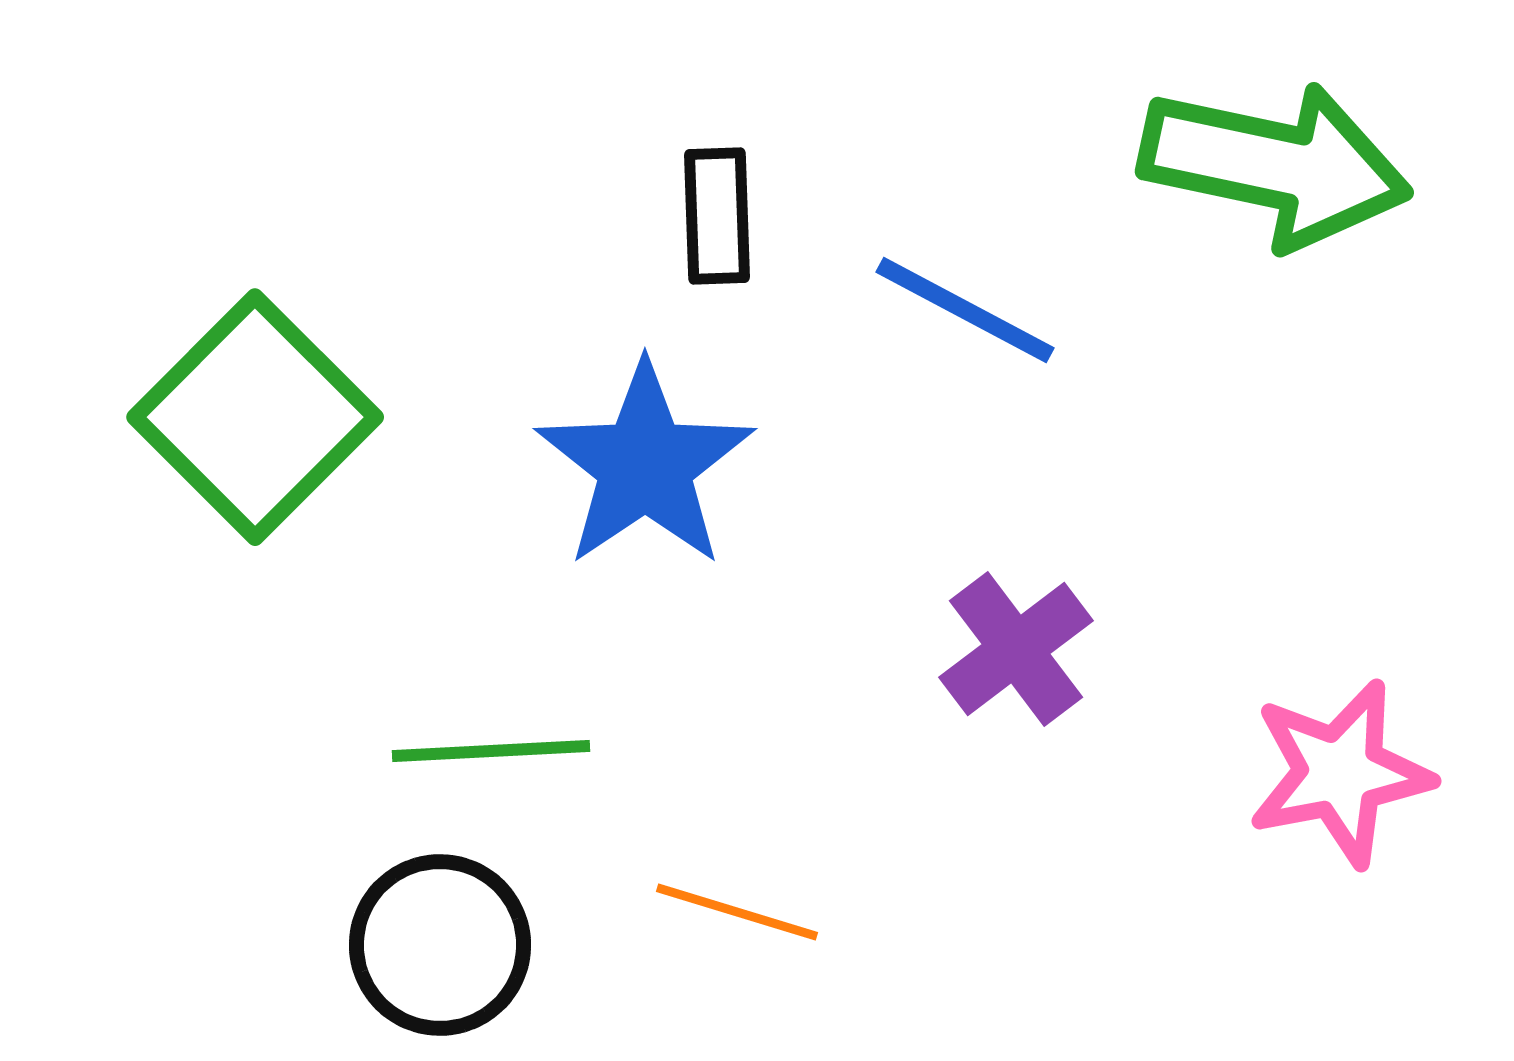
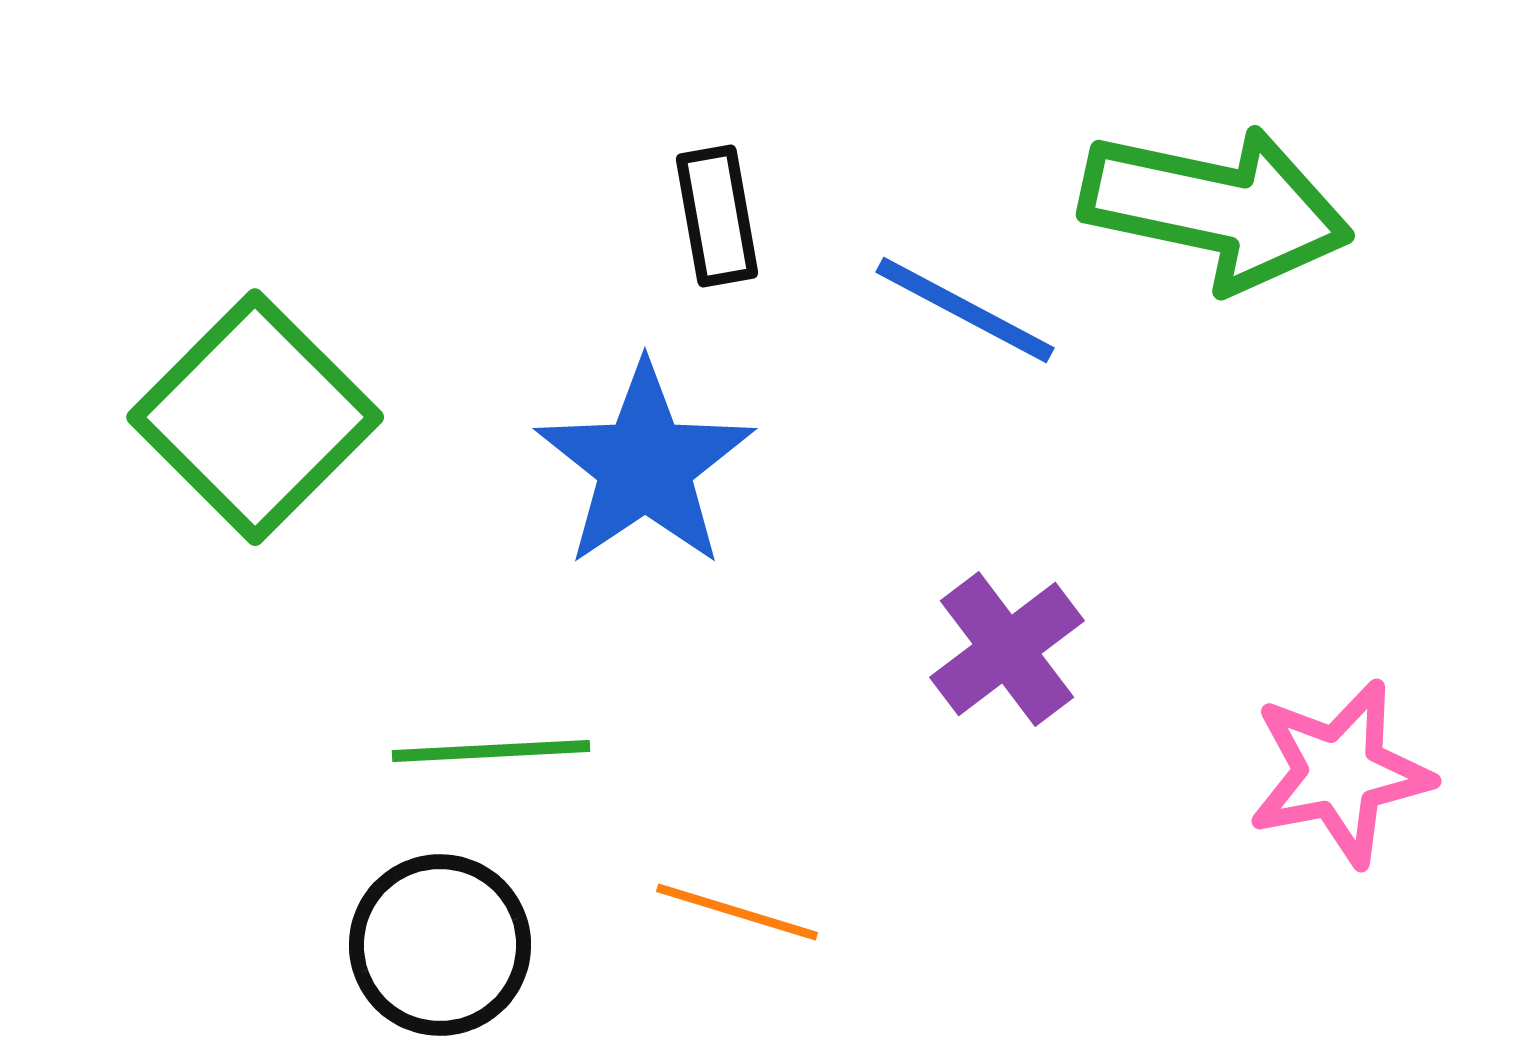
green arrow: moved 59 px left, 43 px down
black rectangle: rotated 8 degrees counterclockwise
purple cross: moved 9 px left
